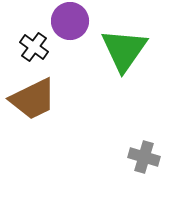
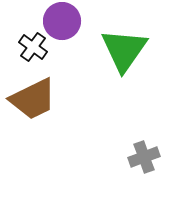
purple circle: moved 8 px left
black cross: moved 1 px left
gray cross: rotated 36 degrees counterclockwise
